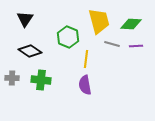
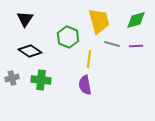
green diamond: moved 5 px right, 4 px up; rotated 20 degrees counterclockwise
yellow line: moved 3 px right
gray cross: rotated 16 degrees counterclockwise
